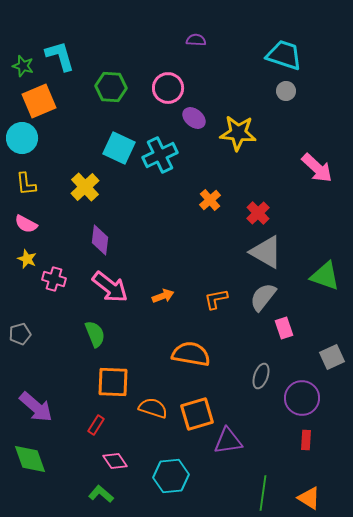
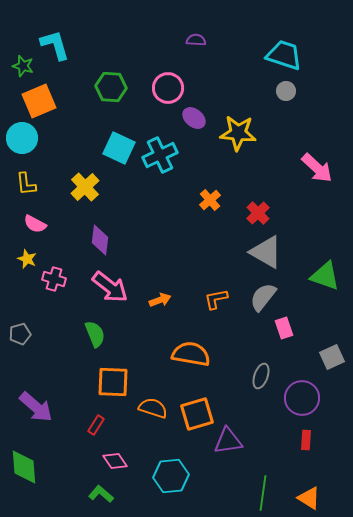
cyan L-shape at (60, 56): moved 5 px left, 11 px up
pink semicircle at (26, 224): moved 9 px right
orange arrow at (163, 296): moved 3 px left, 4 px down
green diamond at (30, 459): moved 6 px left, 8 px down; rotated 15 degrees clockwise
